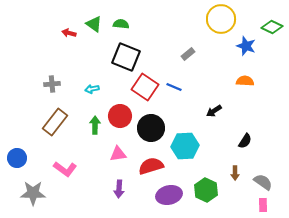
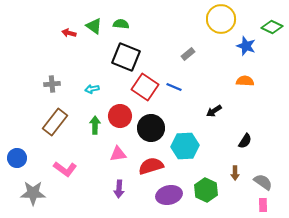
green triangle: moved 2 px down
